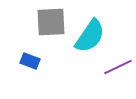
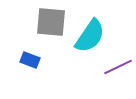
gray square: rotated 8 degrees clockwise
blue rectangle: moved 1 px up
